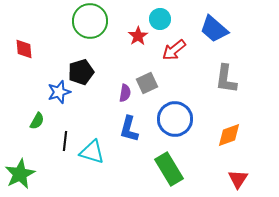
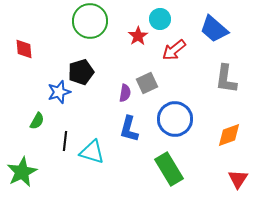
green star: moved 2 px right, 2 px up
